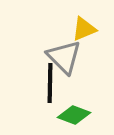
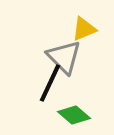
black line: rotated 24 degrees clockwise
green diamond: rotated 20 degrees clockwise
